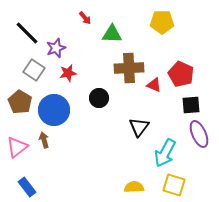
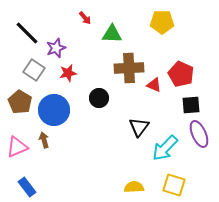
pink triangle: rotated 15 degrees clockwise
cyan arrow: moved 5 px up; rotated 16 degrees clockwise
